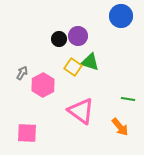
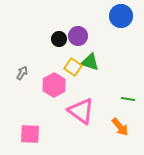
pink hexagon: moved 11 px right
pink square: moved 3 px right, 1 px down
